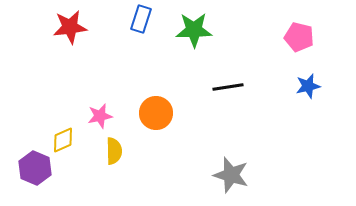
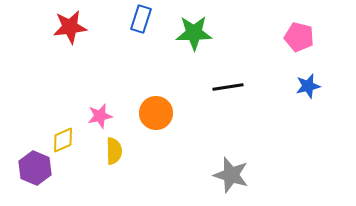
green star: moved 3 px down
